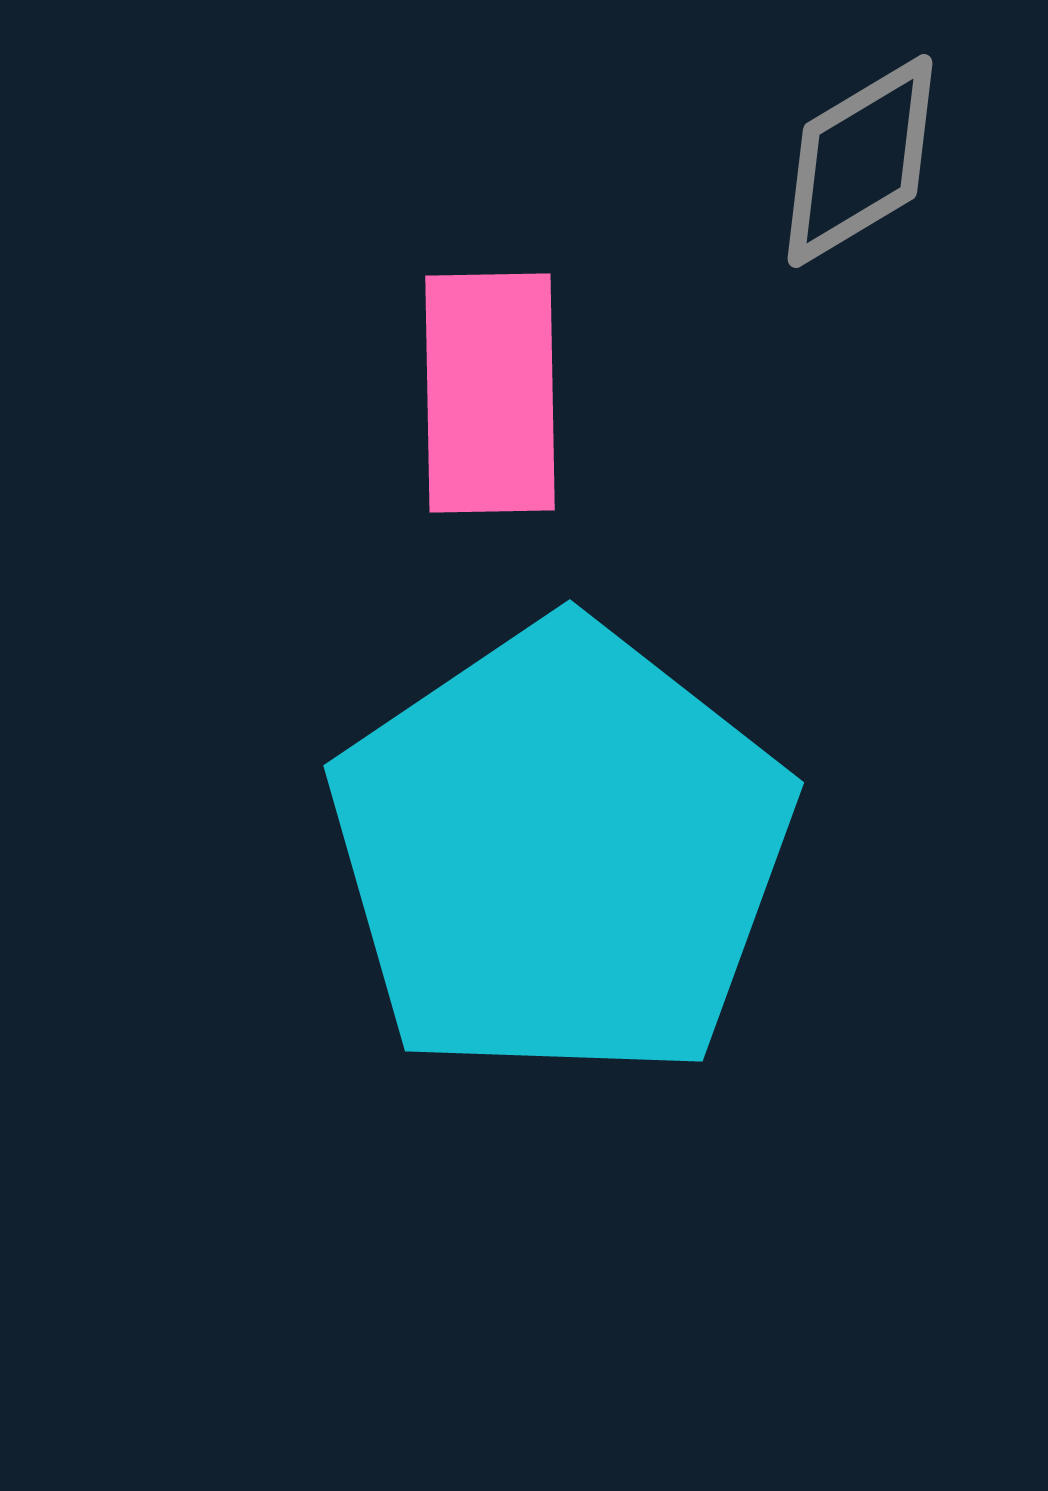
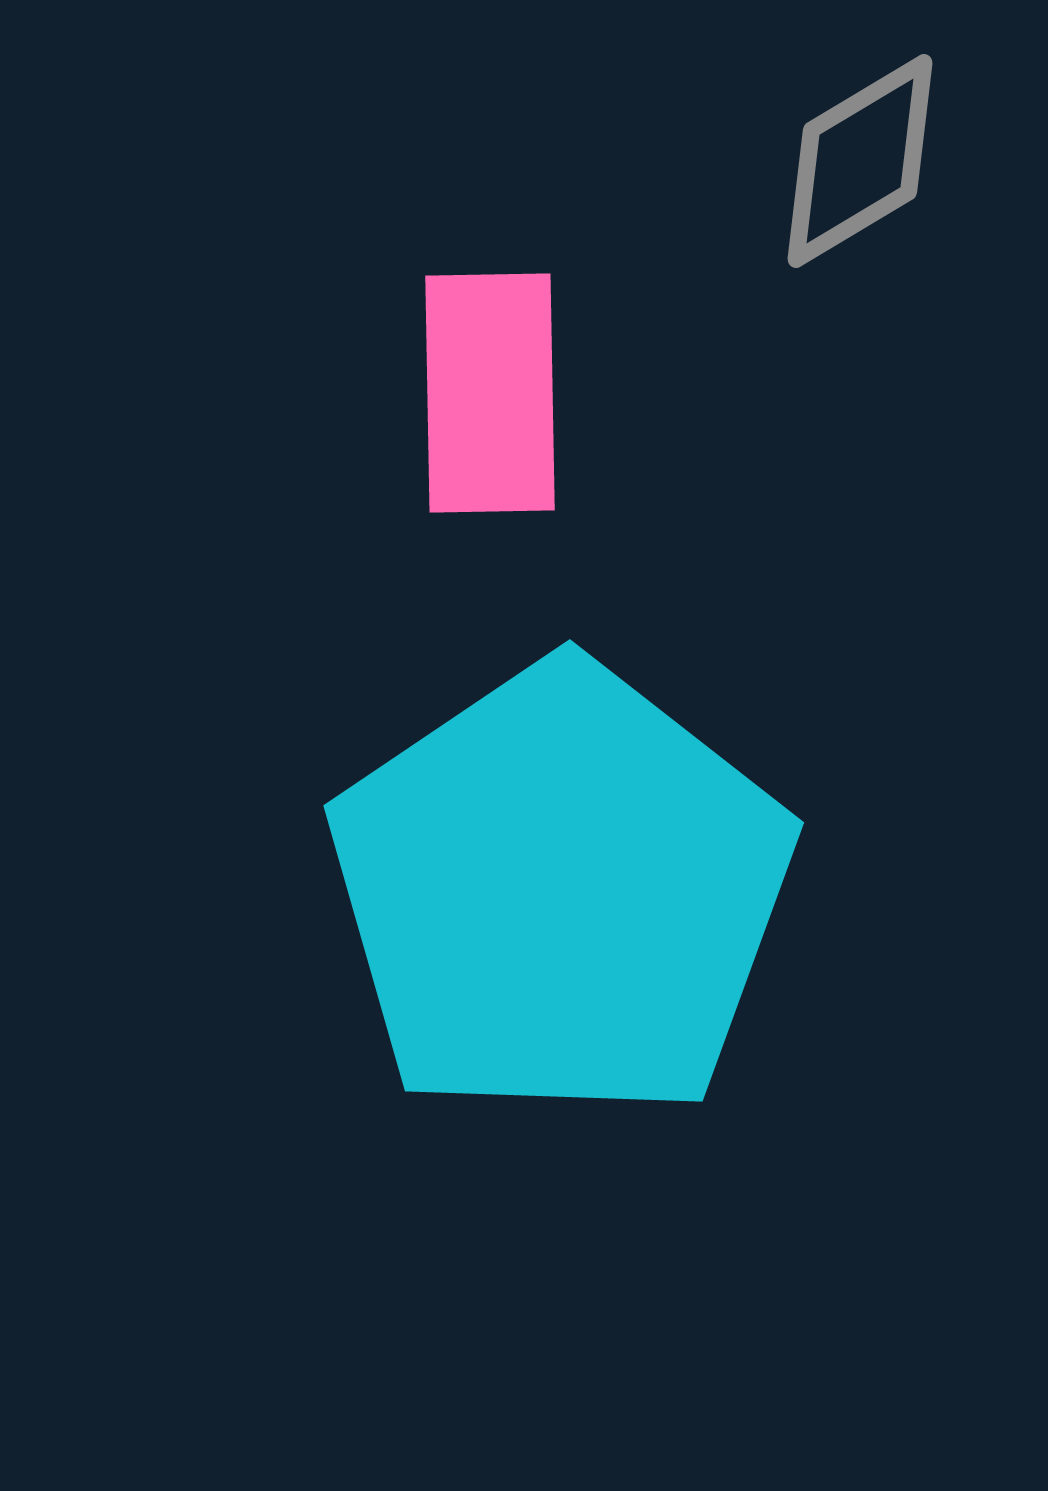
cyan pentagon: moved 40 px down
